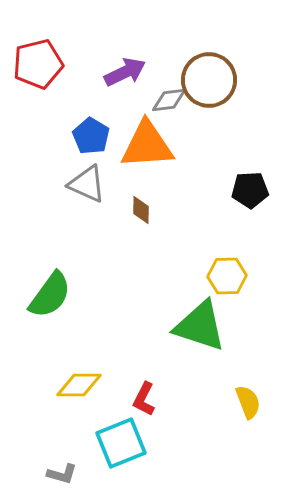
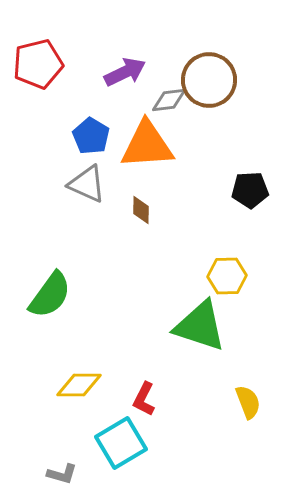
cyan square: rotated 9 degrees counterclockwise
